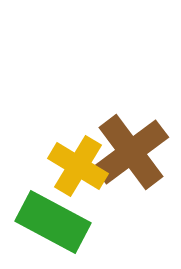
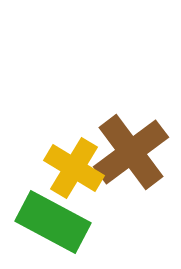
yellow cross: moved 4 px left, 2 px down
